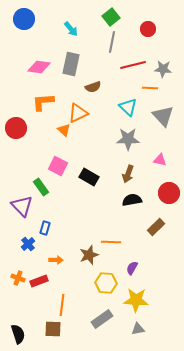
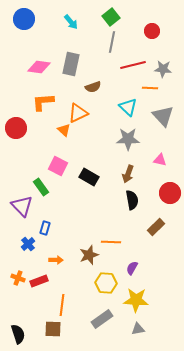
cyan arrow at (71, 29): moved 7 px up
red circle at (148, 29): moved 4 px right, 2 px down
red circle at (169, 193): moved 1 px right
black semicircle at (132, 200): rotated 90 degrees clockwise
